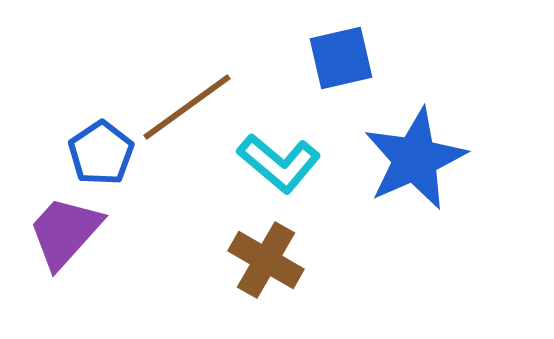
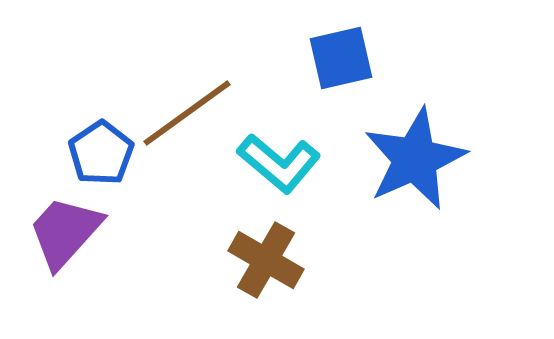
brown line: moved 6 px down
